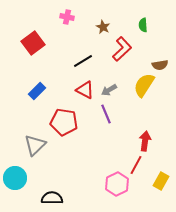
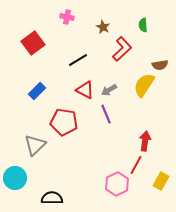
black line: moved 5 px left, 1 px up
